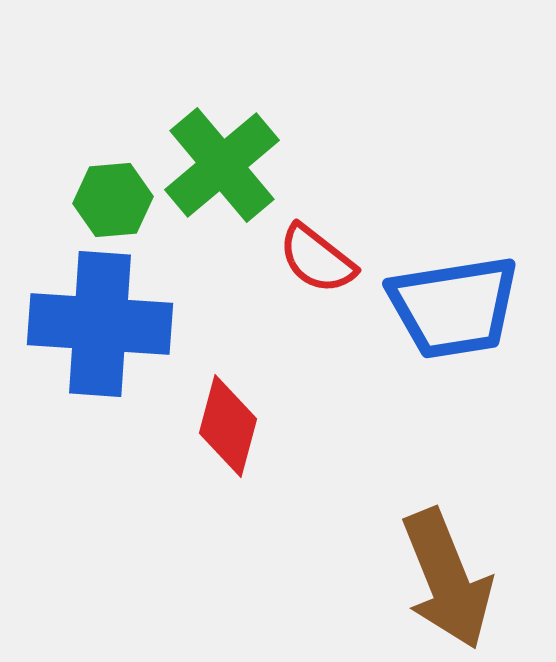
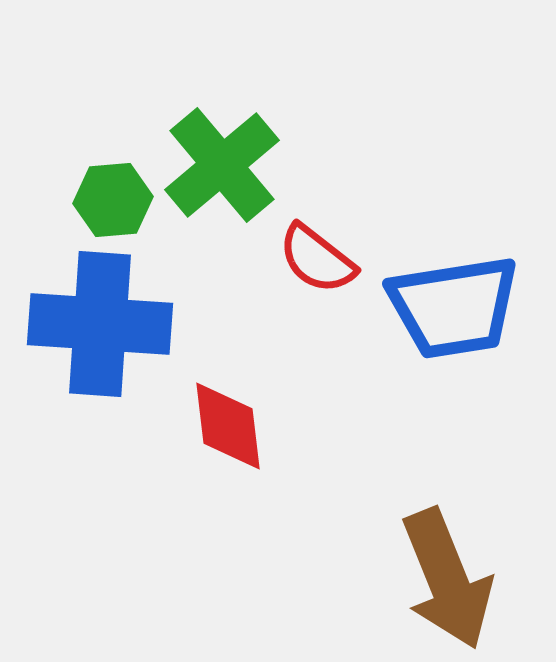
red diamond: rotated 22 degrees counterclockwise
